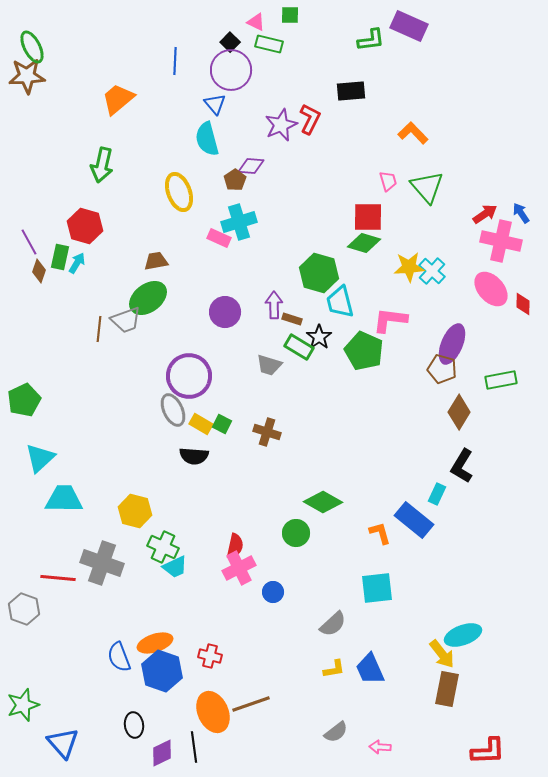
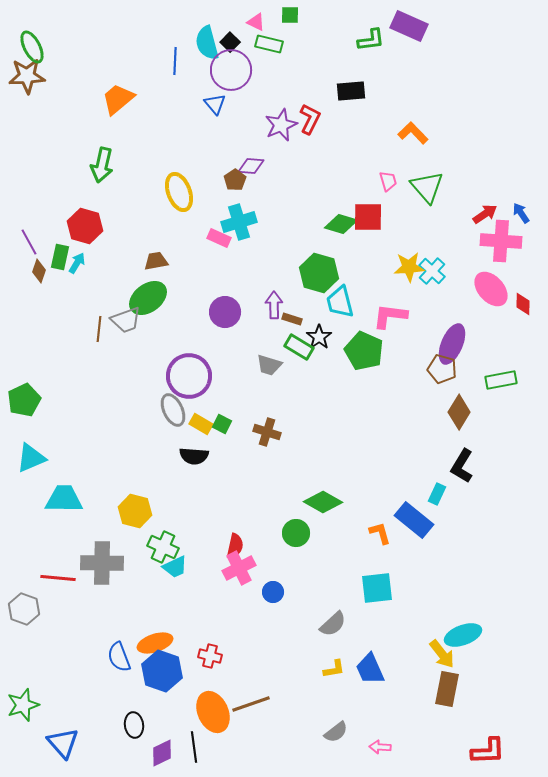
cyan semicircle at (207, 139): moved 96 px up
pink cross at (501, 241): rotated 9 degrees counterclockwise
green diamond at (364, 243): moved 23 px left, 19 px up
pink L-shape at (390, 320): moved 4 px up
cyan triangle at (40, 458): moved 9 px left; rotated 20 degrees clockwise
gray cross at (102, 563): rotated 18 degrees counterclockwise
